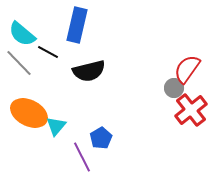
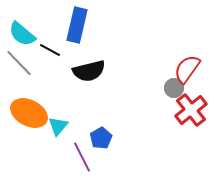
black line: moved 2 px right, 2 px up
cyan triangle: moved 2 px right
